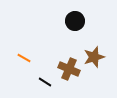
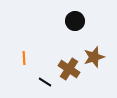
orange line: rotated 56 degrees clockwise
brown cross: rotated 10 degrees clockwise
